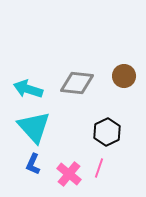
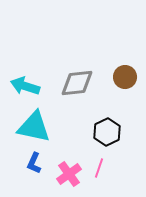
brown circle: moved 1 px right, 1 px down
gray diamond: rotated 12 degrees counterclockwise
cyan arrow: moved 3 px left, 3 px up
cyan triangle: rotated 36 degrees counterclockwise
blue L-shape: moved 1 px right, 1 px up
pink cross: rotated 15 degrees clockwise
